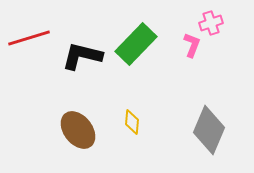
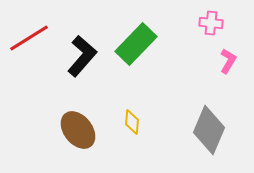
pink cross: rotated 25 degrees clockwise
red line: rotated 15 degrees counterclockwise
pink L-shape: moved 36 px right, 16 px down; rotated 10 degrees clockwise
black L-shape: rotated 117 degrees clockwise
